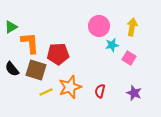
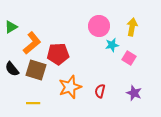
orange L-shape: moved 2 px right; rotated 55 degrees clockwise
yellow line: moved 13 px left, 11 px down; rotated 24 degrees clockwise
